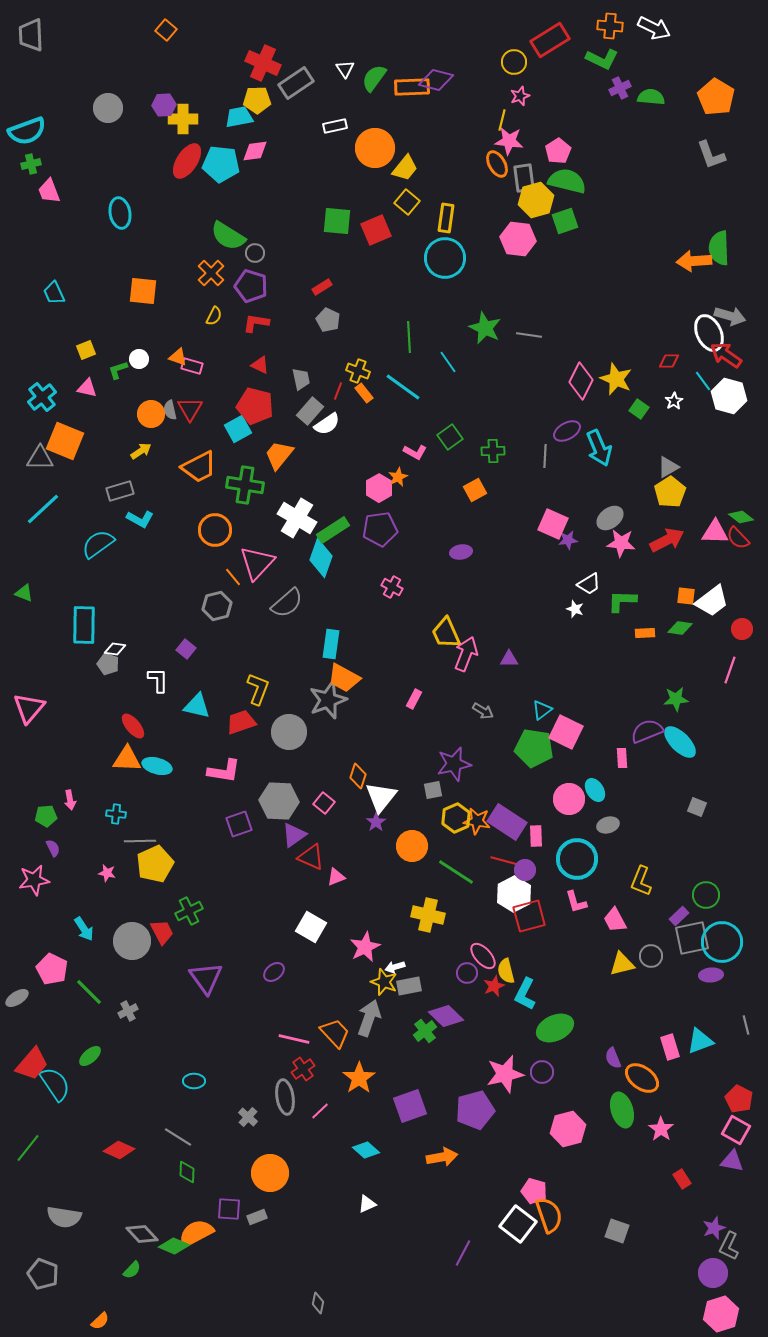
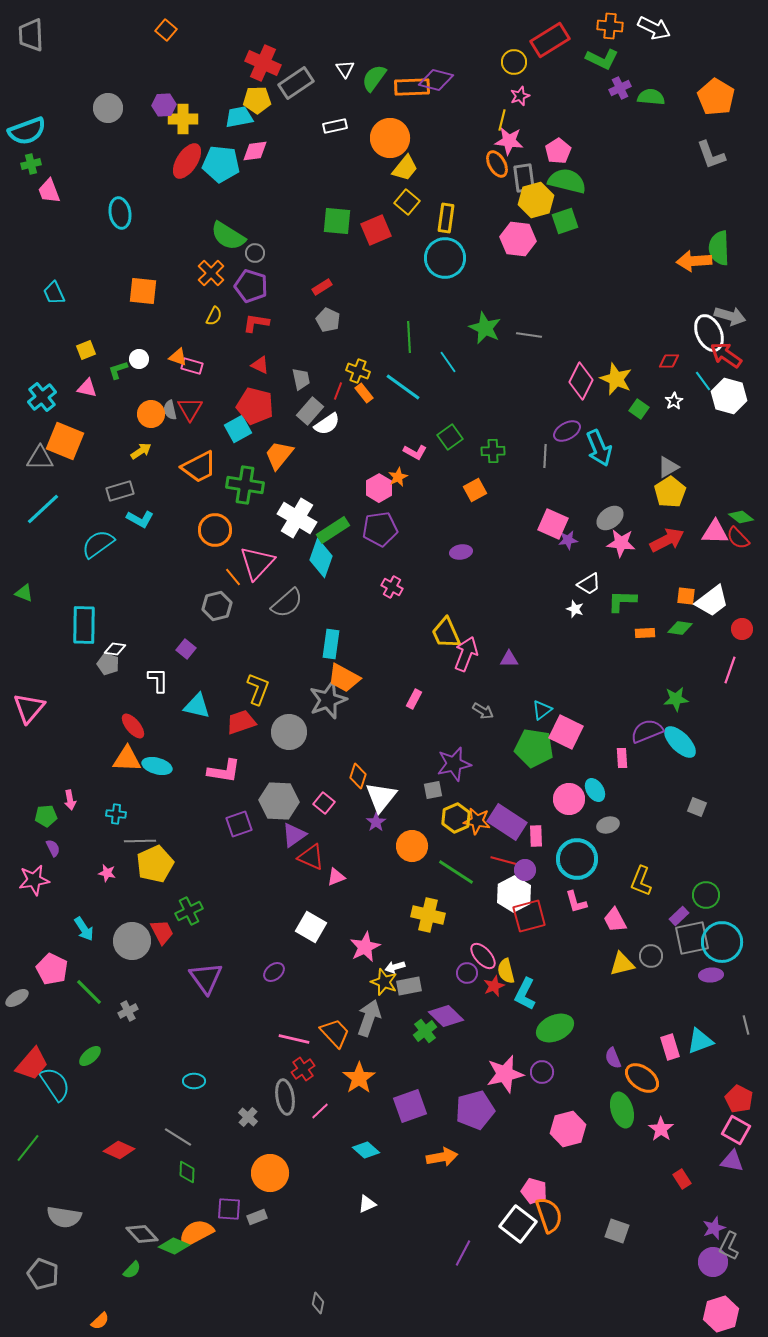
orange circle at (375, 148): moved 15 px right, 10 px up
purple circle at (713, 1273): moved 11 px up
